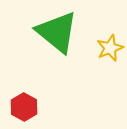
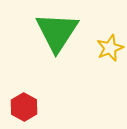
green triangle: rotated 24 degrees clockwise
